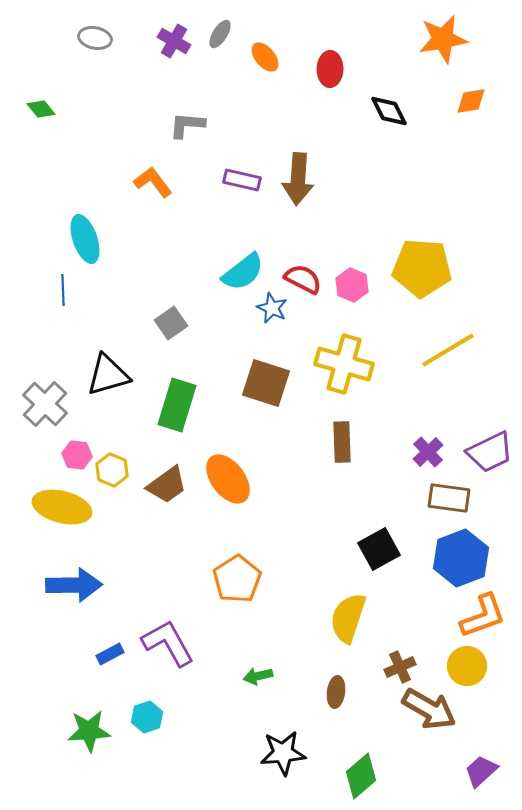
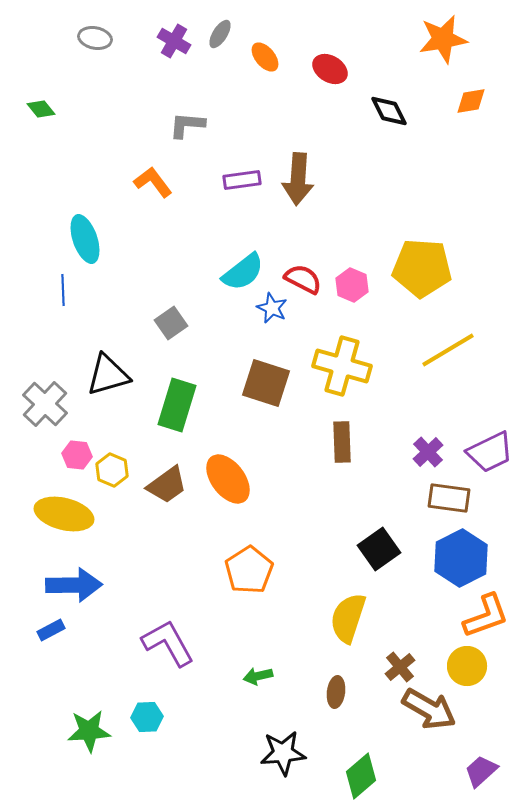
red ellipse at (330, 69): rotated 60 degrees counterclockwise
purple rectangle at (242, 180): rotated 21 degrees counterclockwise
yellow cross at (344, 364): moved 2 px left, 2 px down
yellow ellipse at (62, 507): moved 2 px right, 7 px down
black square at (379, 549): rotated 6 degrees counterclockwise
blue hexagon at (461, 558): rotated 6 degrees counterclockwise
orange pentagon at (237, 579): moved 12 px right, 9 px up
orange L-shape at (483, 616): moved 3 px right
blue rectangle at (110, 654): moved 59 px left, 24 px up
brown cross at (400, 667): rotated 16 degrees counterclockwise
cyan hexagon at (147, 717): rotated 16 degrees clockwise
